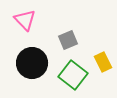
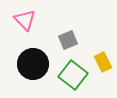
black circle: moved 1 px right, 1 px down
